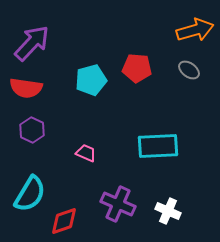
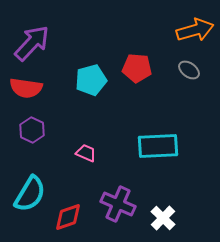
white cross: moved 5 px left, 7 px down; rotated 20 degrees clockwise
red diamond: moved 4 px right, 4 px up
